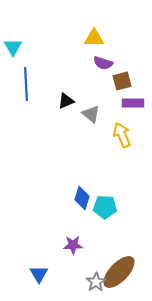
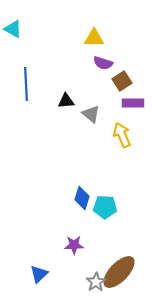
cyan triangle: moved 18 px up; rotated 30 degrees counterclockwise
brown square: rotated 18 degrees counterclockwise
black triangle: rotated 18 degrees clockwise
purple star: moved 1 px right
blue triangle: rotated 18 degrees clockwise
